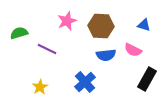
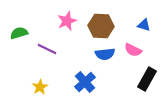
blue semicircle: moved 1 px left, 1 px up
